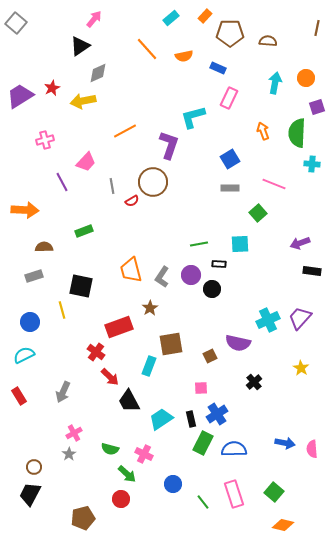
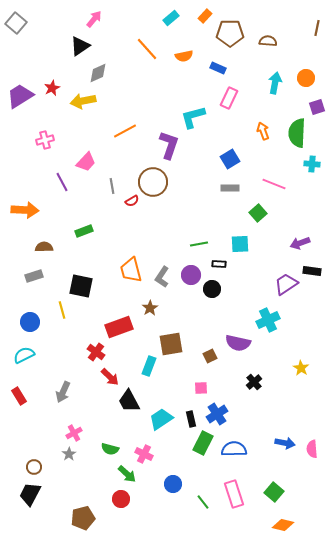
purple trapezoid at (300, 318): moved 14 px left, 34 px up; rotated 15 degrees clockwise
